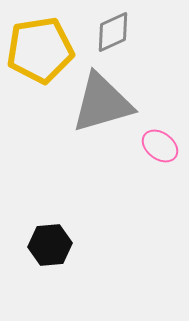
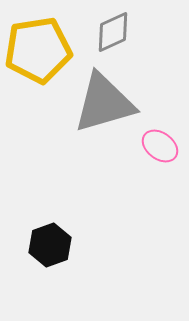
yellow pentagon: moved 2 px left
gray triangle: moved 2 px right
black hexagon: rotated 15 degrees counterclockwise
